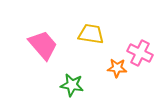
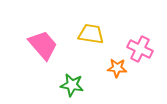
pink cross: moved 4 px up
